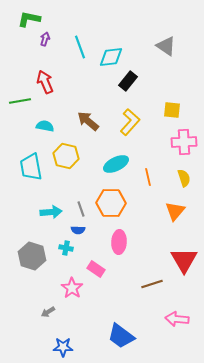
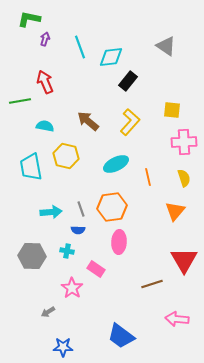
orange hexagon: moved 1 px right, 4 px down; rotated 8 degrees counterclockwise
cyan cross: moved 1 px right, 3 px down
gray hexagon: rotated 16 degrees counterclockwise
